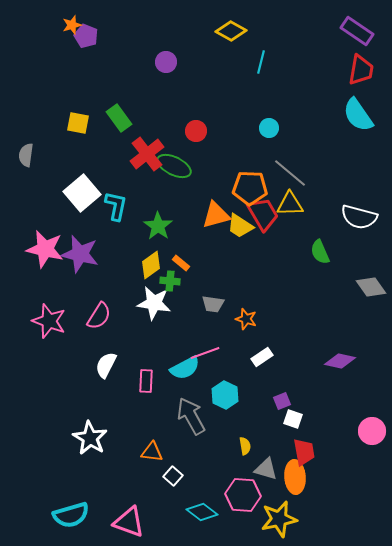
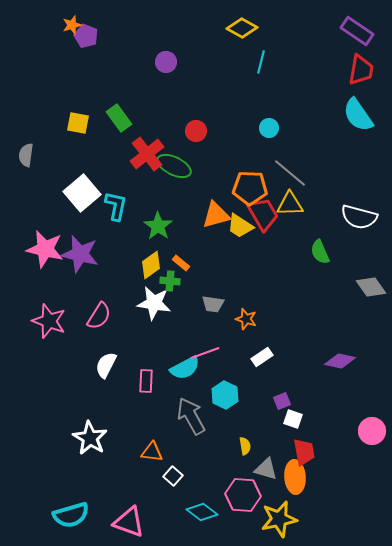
yellow diamond at (231, 31): moved 11 px right, 3 px up
